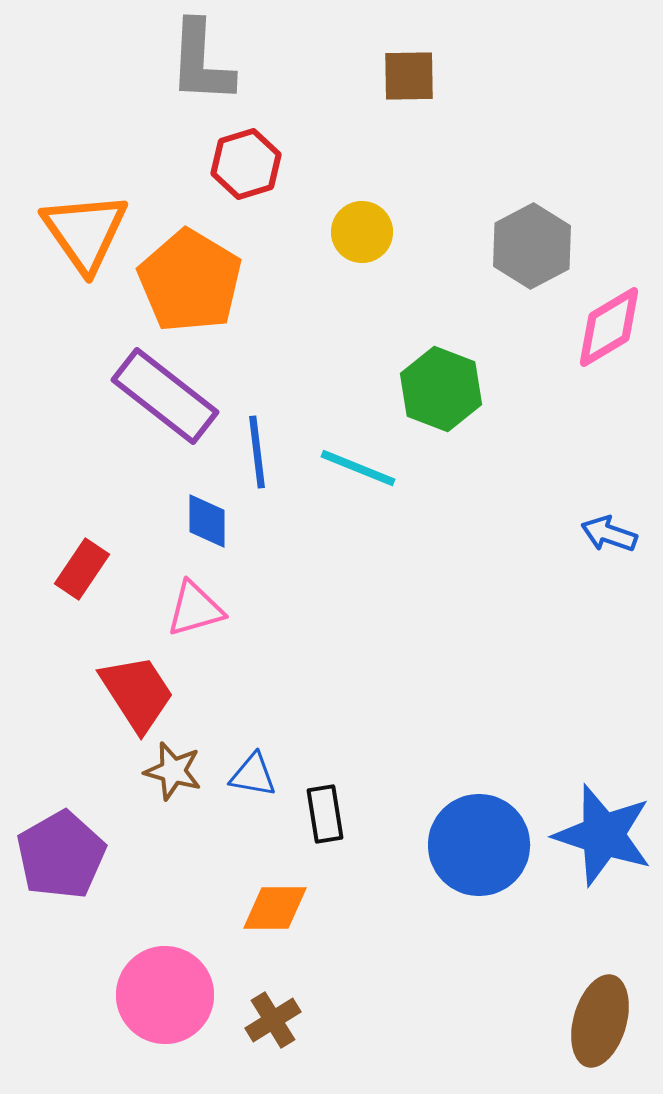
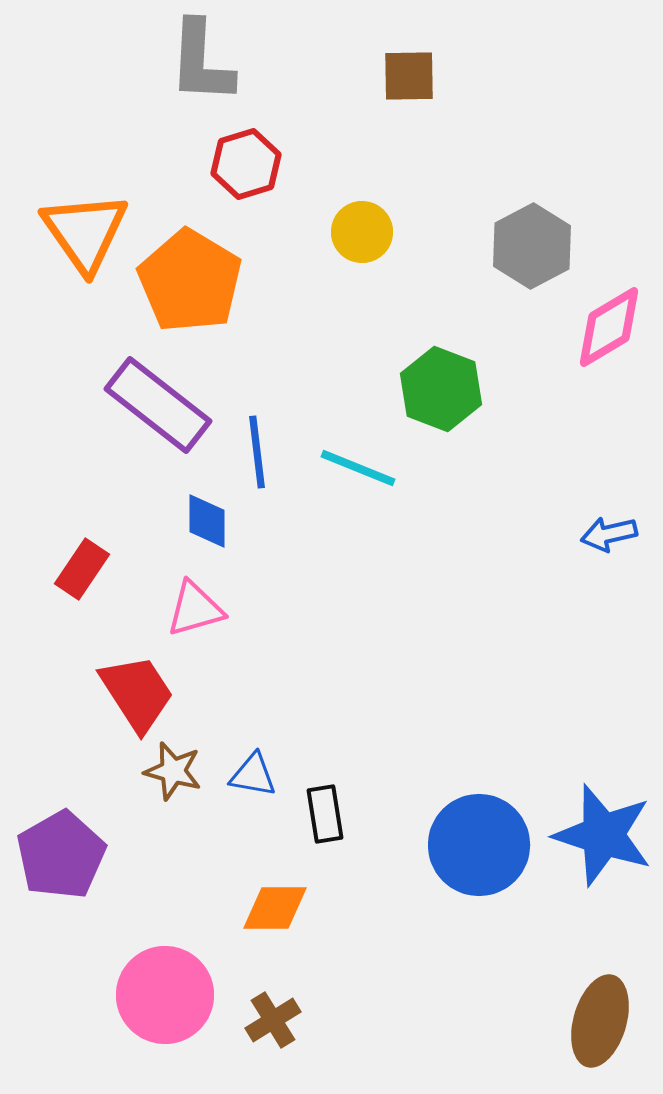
purple rectangle: moved 7 px left, 9 px down
blue arrow: rotated 32 degrees counterclockwise
